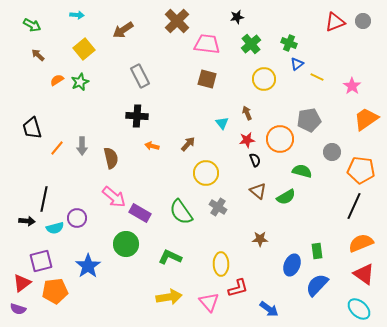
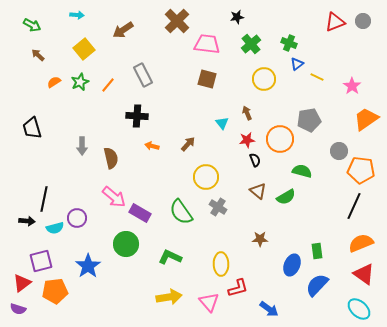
gray rectangle at (140, 76): moved 3 px right, 1 px up
orange semicircle at (57, 80): moved 3 px left, 2 px down
orange line at (57, 148): moved 51 px right, 63 px up
gray circle at (332, 152): moved 7 px right, 1 px up
yellow circle at (206, 173): moved 4 px down
